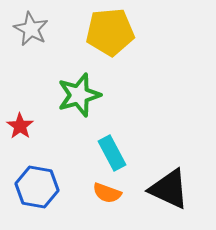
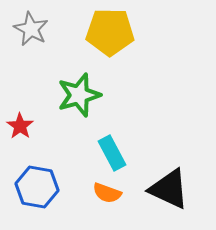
yellow pentagon: rotated 6 degrees clockwise
